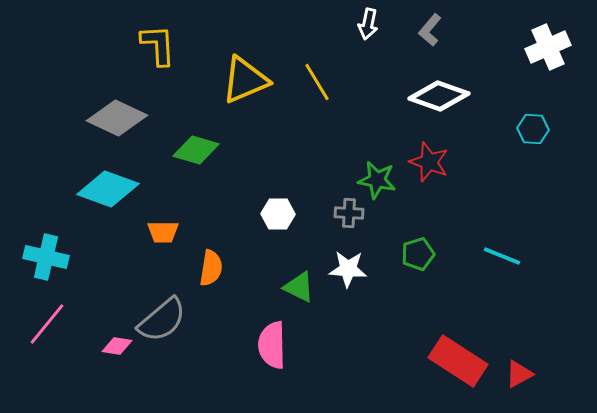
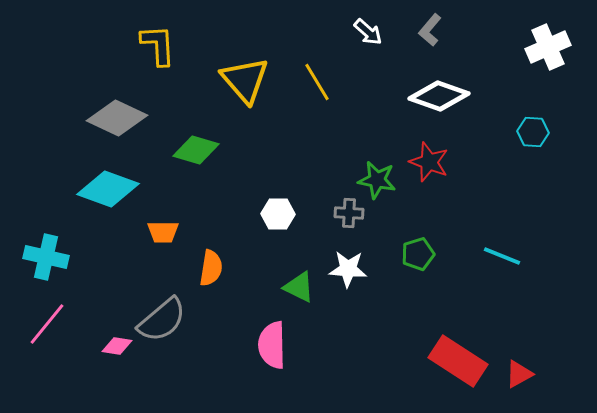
white arrow: moved 8 px down; rotated 60 degrees counterclockwise
yellow triangle: rotated 48 degrees counterclockwise
cyan hexagon: moved 3 px down
